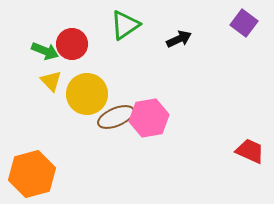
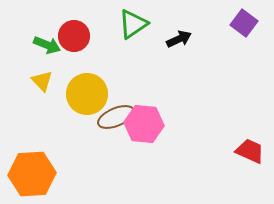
green triangle: moved 8 px right, 1 px up
red circle: moved 2 px right, 8 px up
green arrow: moved 2 px right, 6 px up
yellow triangle: moved 9 px left
pink hexagon: moved 5 px left, 6 px down; rotated 15 degrees clockwise
orange hexagon: rotated 12 degrees clockwise
